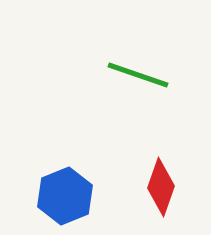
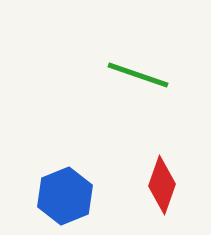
red diamond: moved 1 px right, 2 px up
